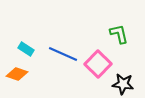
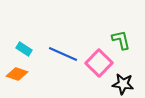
green L-shape: moved 2 px right, 6 px down
cyan rectangle: moved 2 px left
pink square: moved 1 px right, 1 px up
